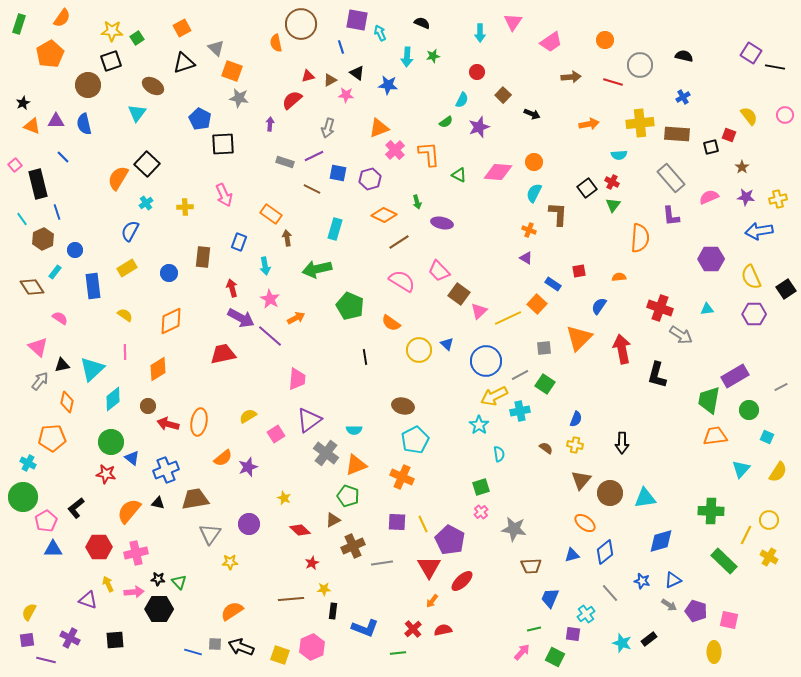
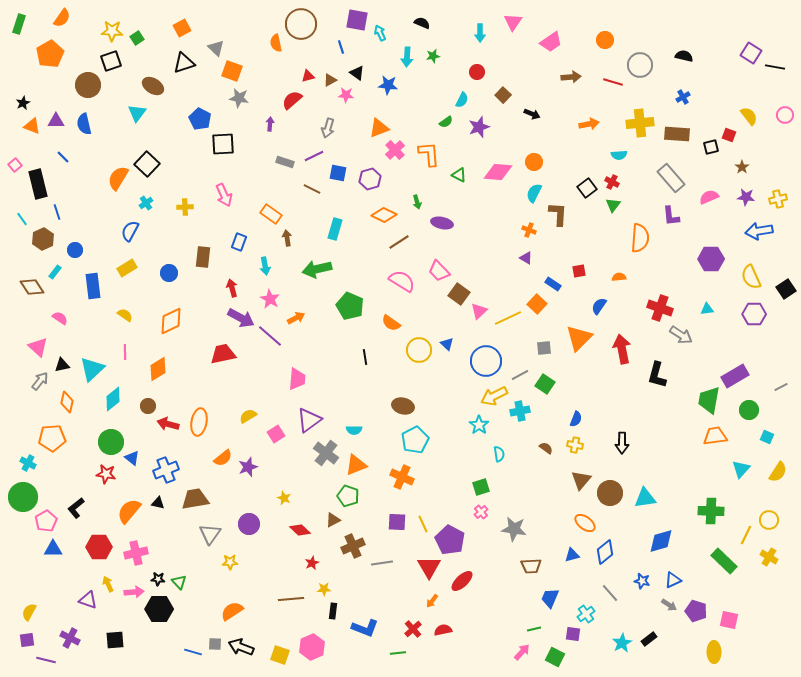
cyan star at (622, 643): rotated 24 degrees clockwise
